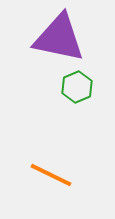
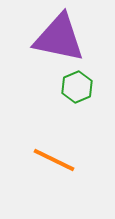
orange line: moved 3 px right, 15 px up
